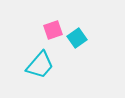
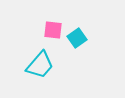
pink square: rotated 24 degrees clockwise
